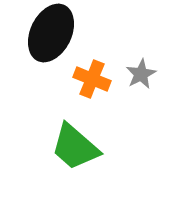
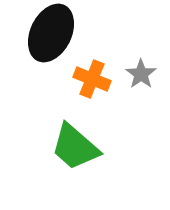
gray star: rotated 8 degrees counterclockwise
